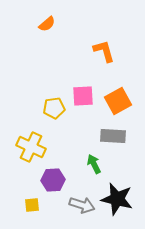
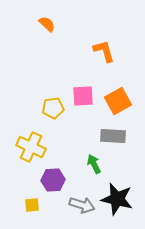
orange semicircle: rotated 96 degrees counterclockwise
yellow pentagon: moved 1 px left
